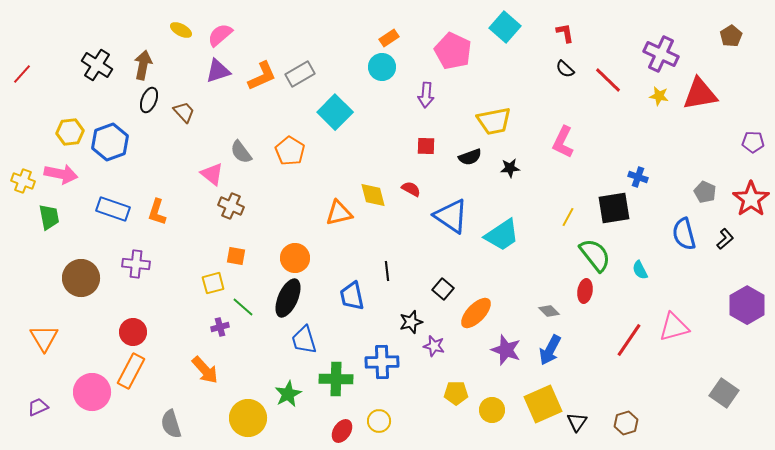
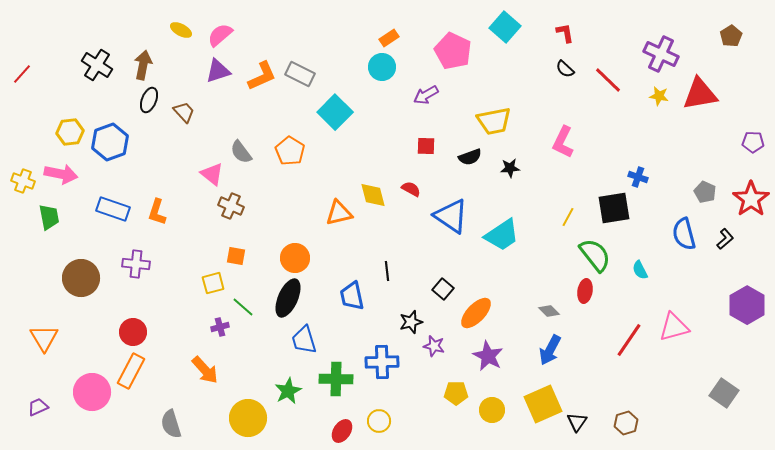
gray rectangle at (300, 74): rotated 56 degrees clockwise
purple arrow at (426, 95): rotated 55 degrees clockwise
purple star at (506, 350): moved 18 px left, 6 px down; rotated 8 degrees clockwise
green star at (288, 394): moved 3 px up
